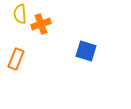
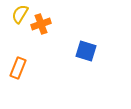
yellow semicircle: rotated 36 degrees clockwise
orange rectangle: moved 2 px right, 9 px down
